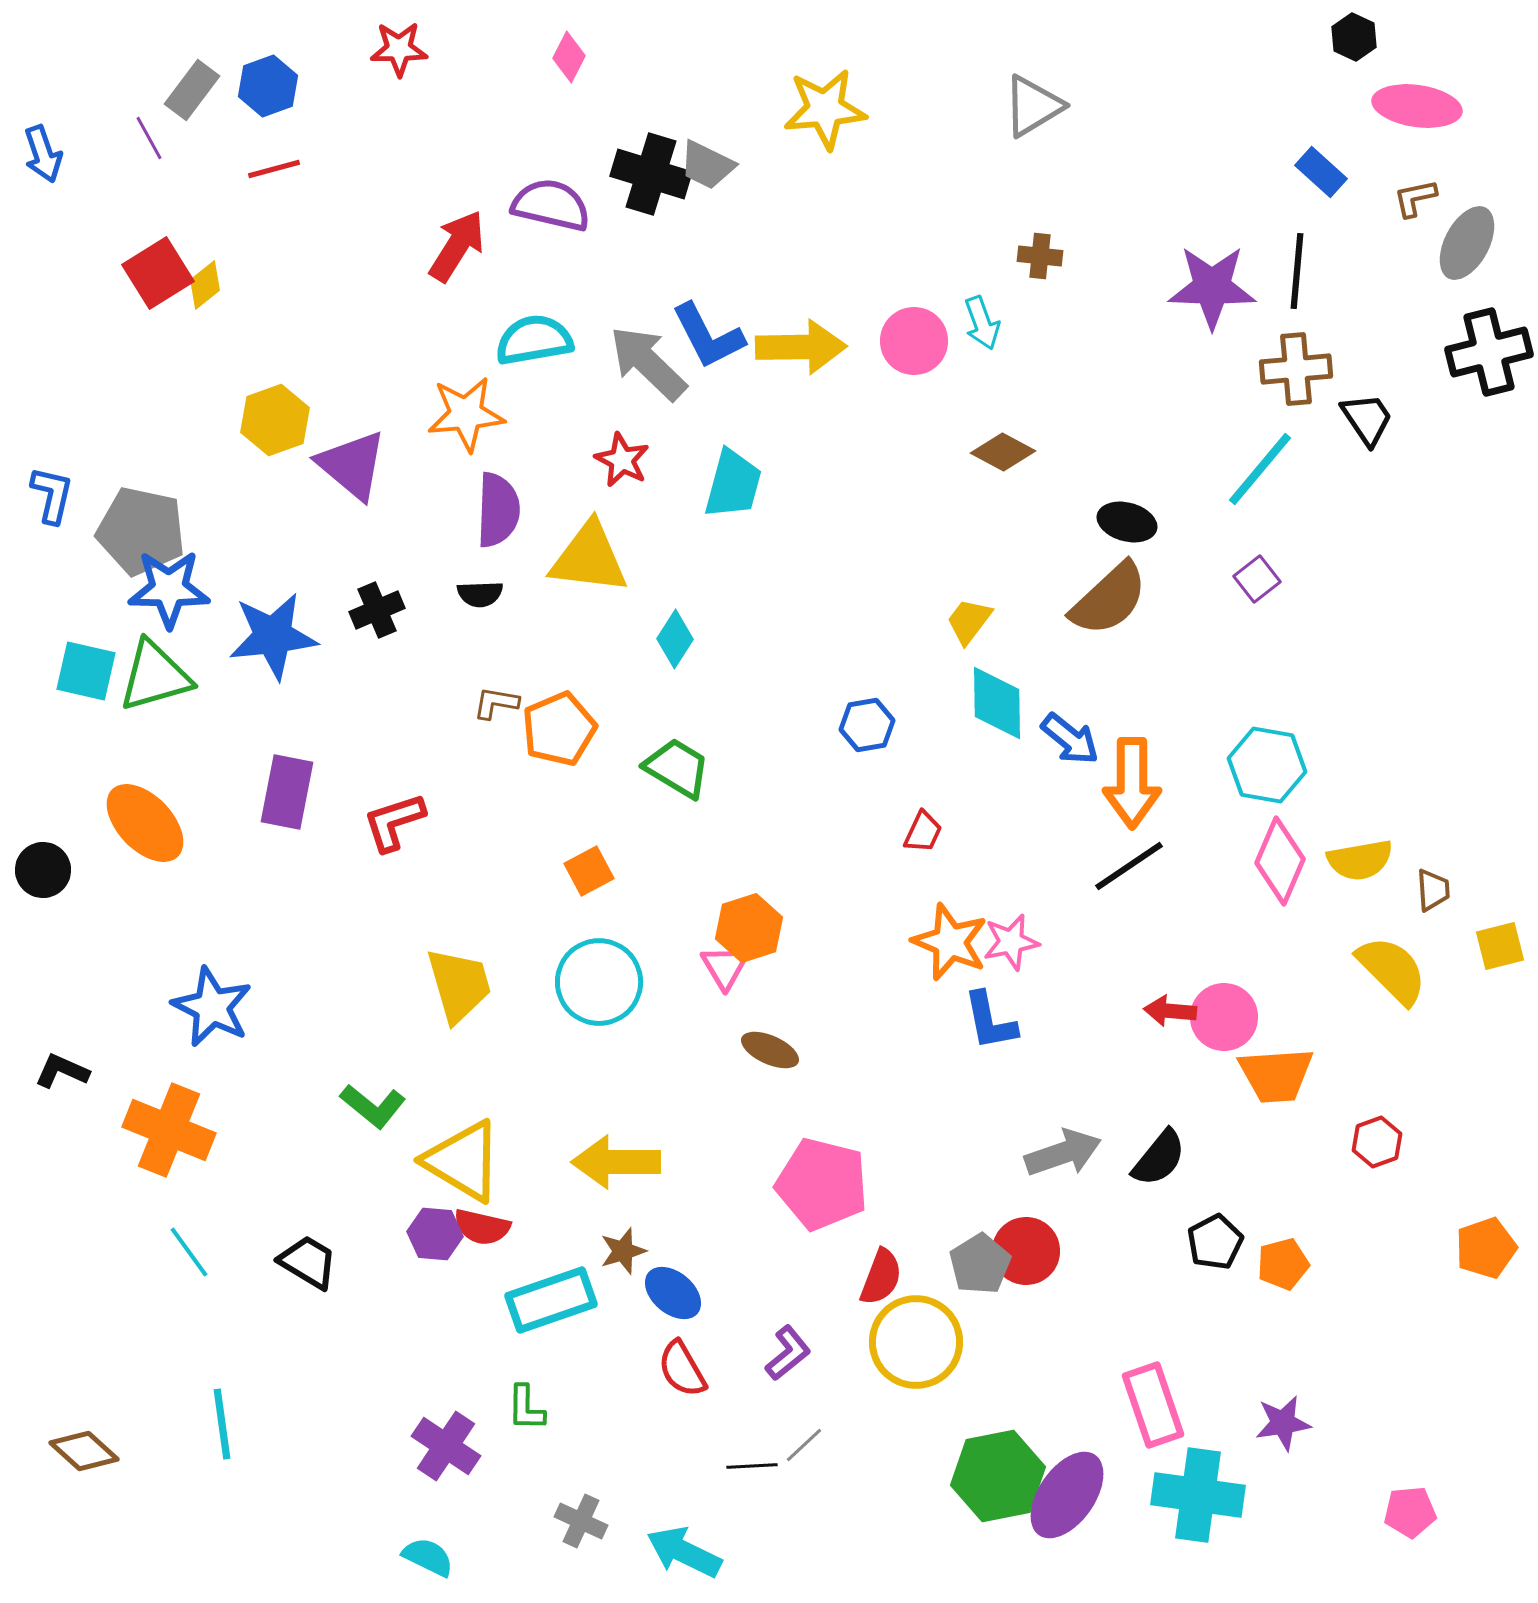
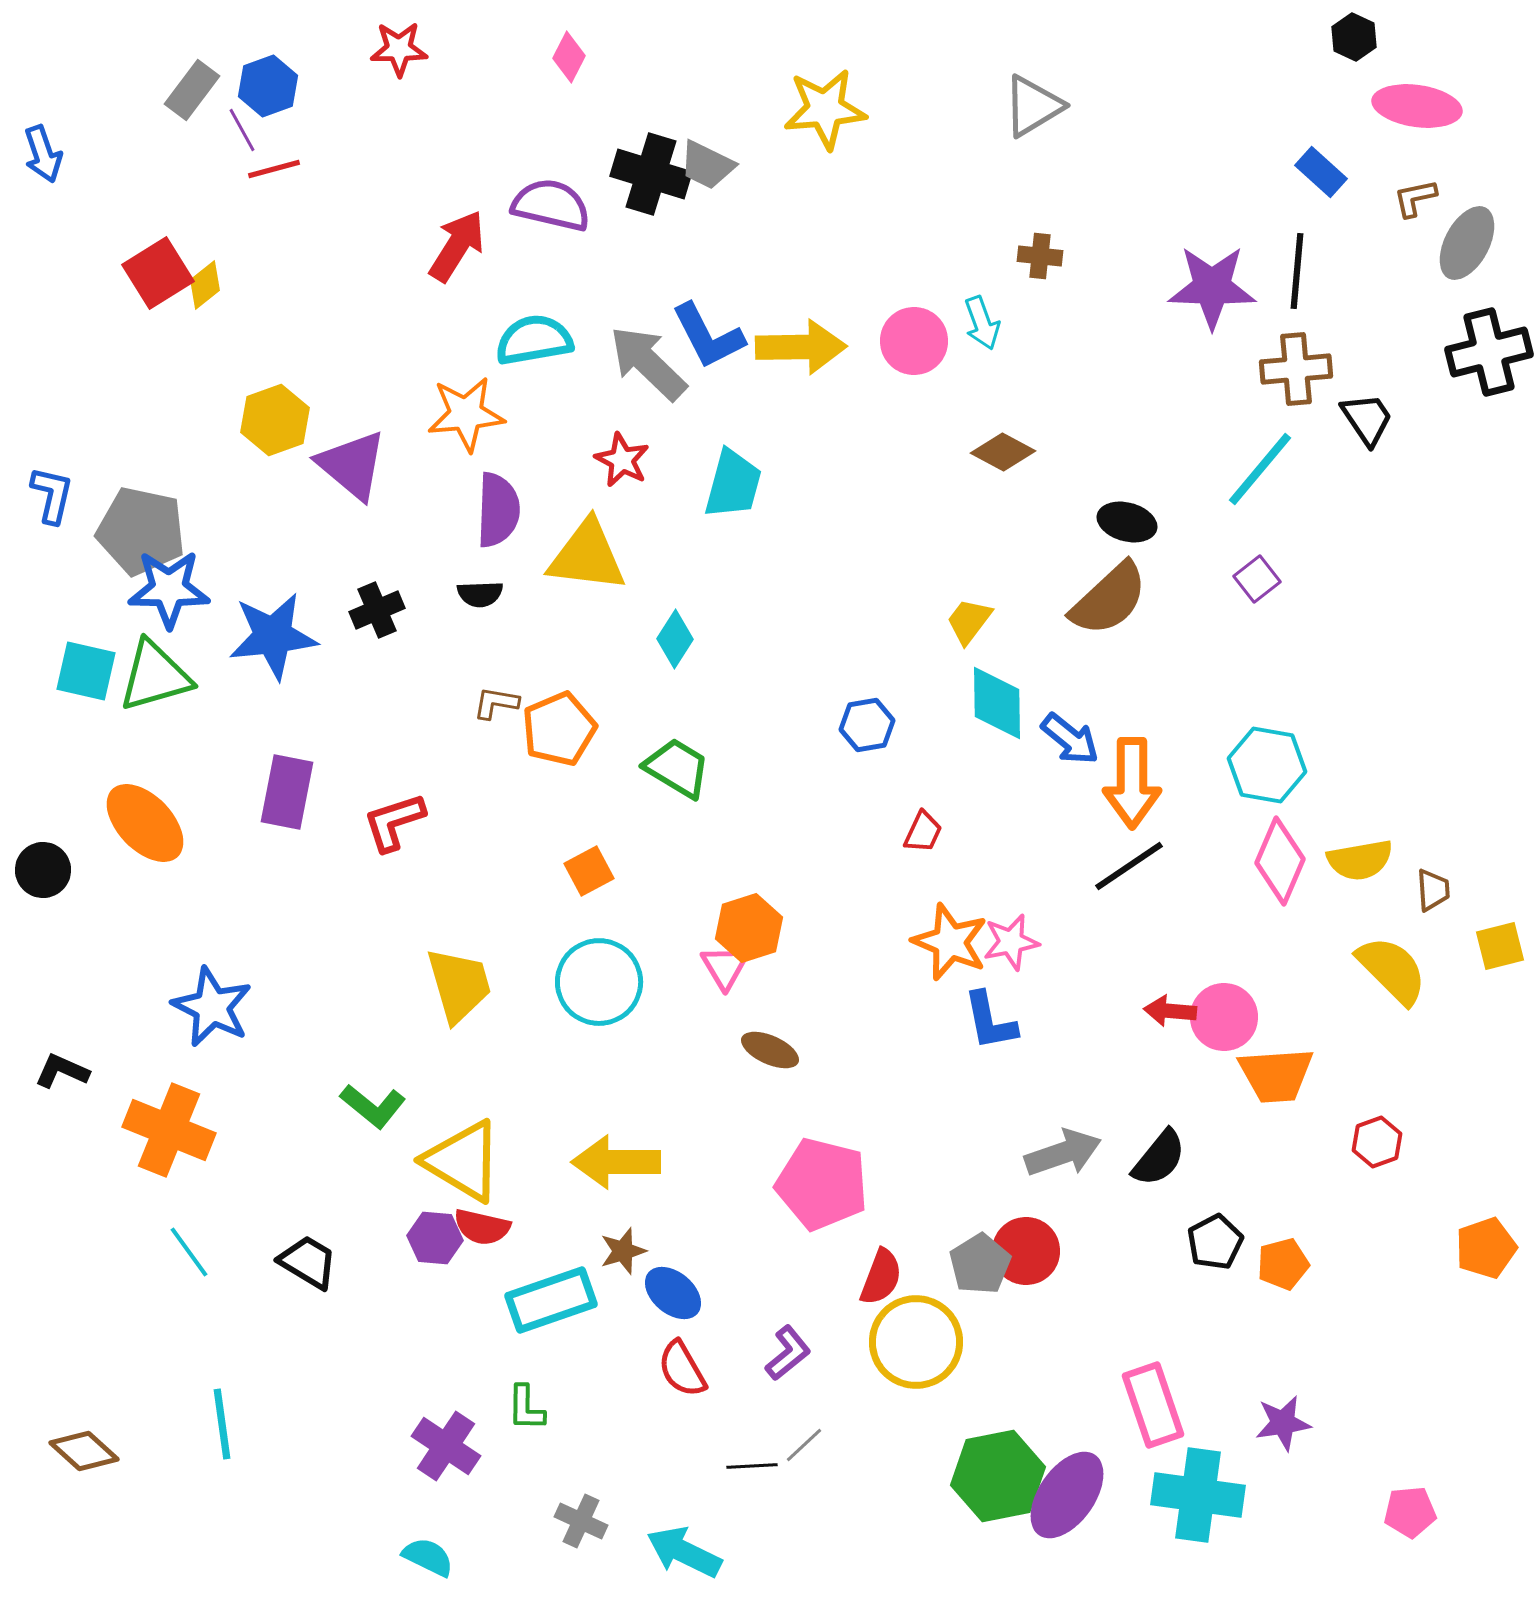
purple line at (149, 138): moved 93 px right, 8 px up
yellow triangle at (589, 558): moved 2 px left, 2 px up
purple hexagon at (435, 1234): moved 4 px down
